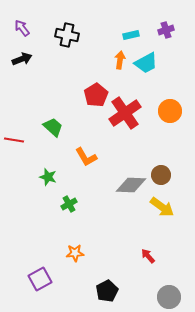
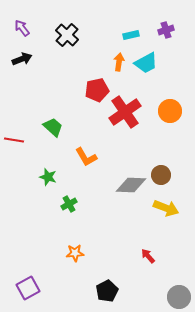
black cross: rotated 30 degrees clockwise
orange arrow: moved 1 px left, 2 px down
red pentagon: moved 1 px right, 5 px up; rotated 20 degrees clockwise
red cross: moved 1 px up
yellow arrow: moved 4 px right, 1 px down; rotated 15 degrees counterclockwise
purple square: moved 12 px left, 9 px down
gray circle: moved 10 px right
